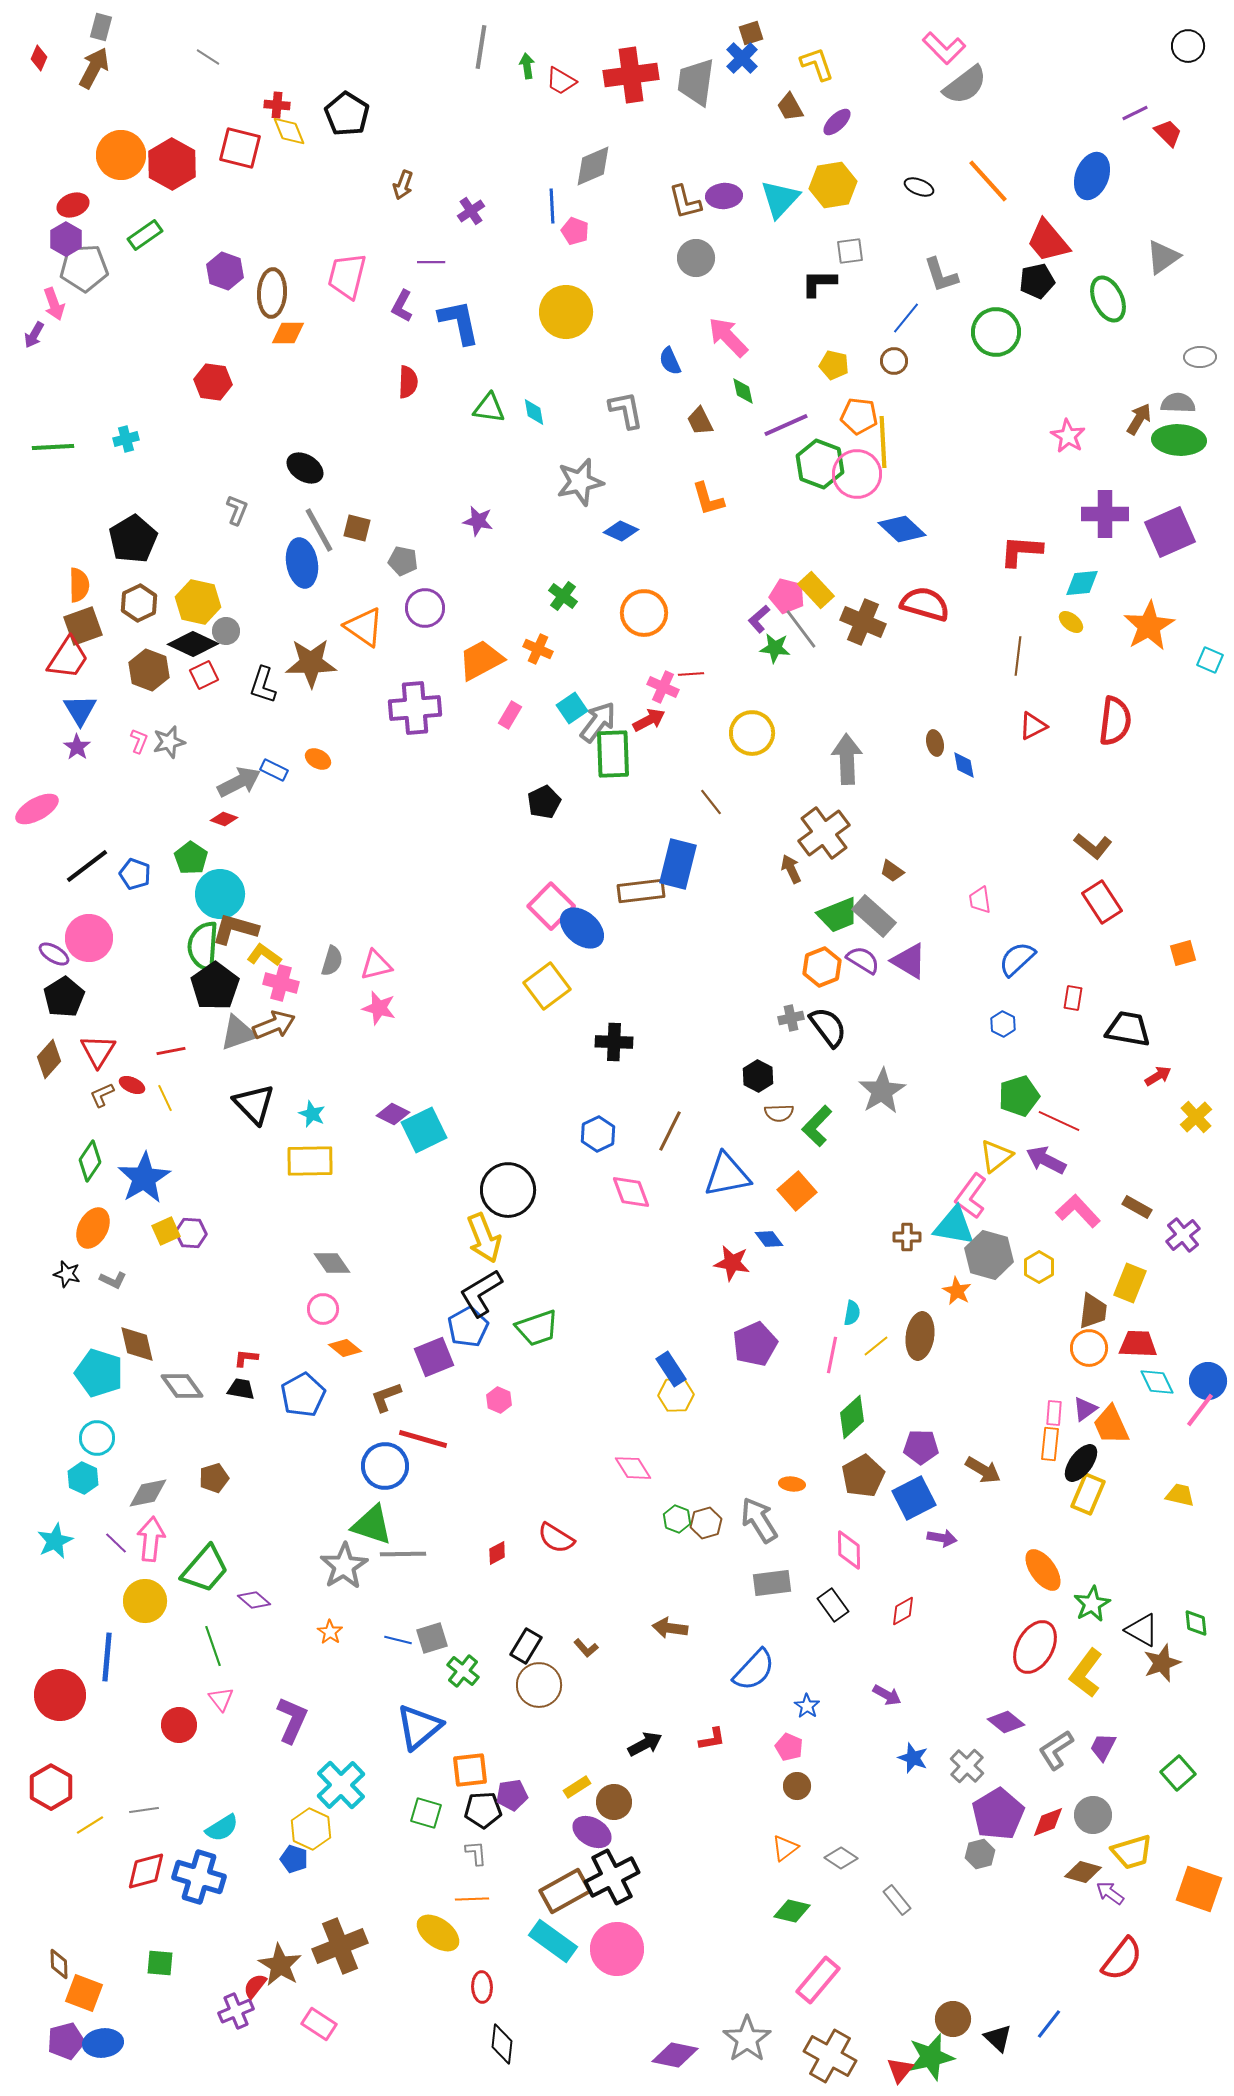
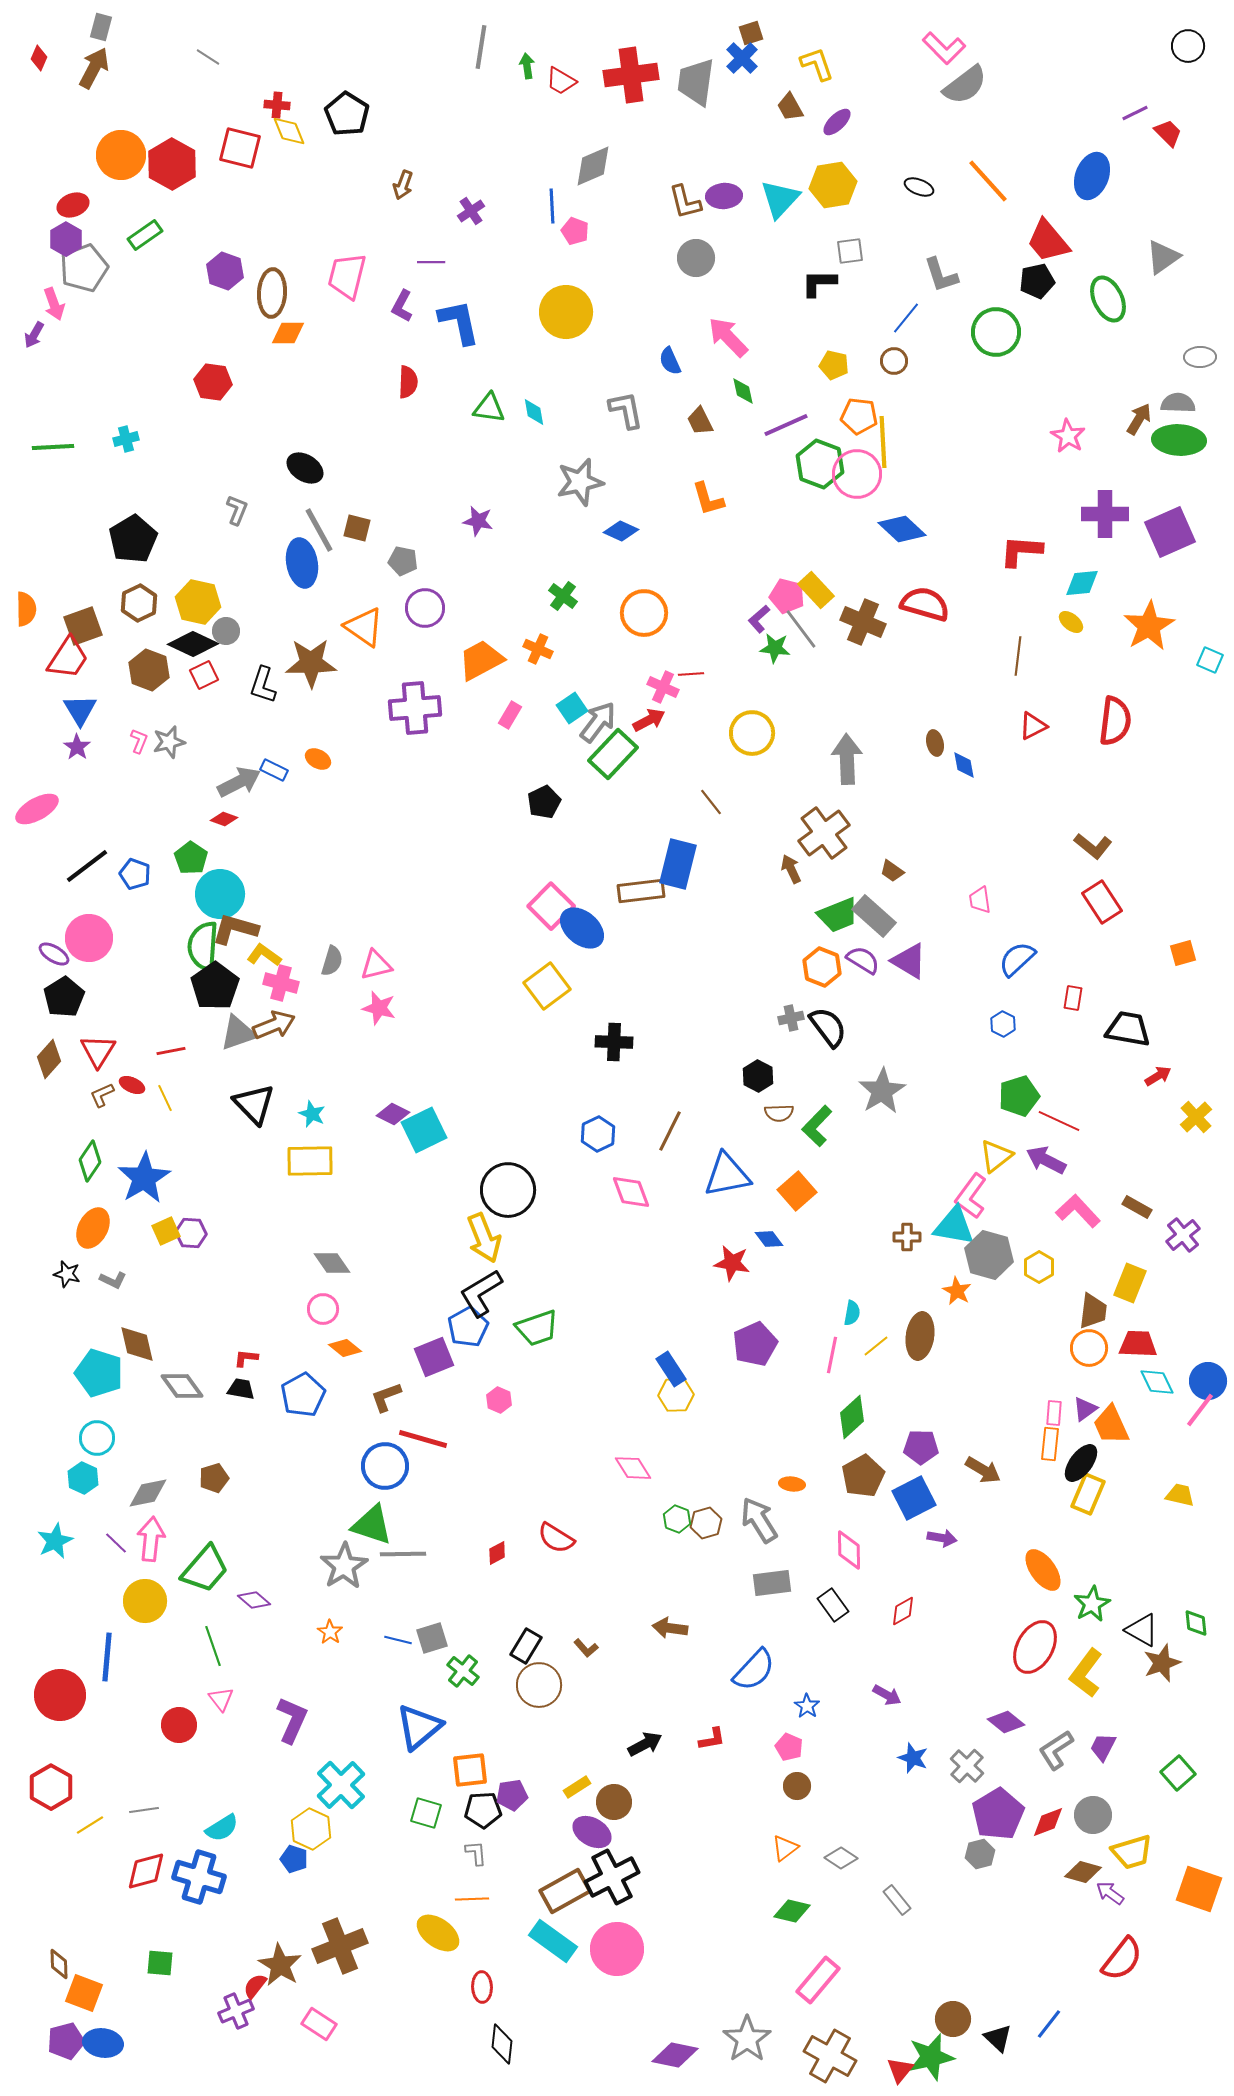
gray pentagon at (84, 268): rotated 18 degrees counterclockwise
orange semicircle at (79, 585): moved 53 px left, 24 px down
green rectangle at (613, 754): rotated 45 degrees clockwise
orange hexagon at (822, 967): rotated 18 degrees counterclockwise
blue ellipse at (103, 2043): rotated 15 degrees clockwise
